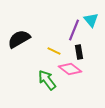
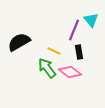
black semicircle: moved 3 px down
pink diamond: moved 3 px down
green arrow: moved 12 px up
